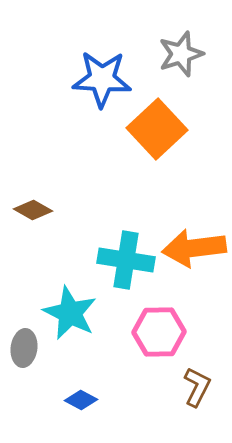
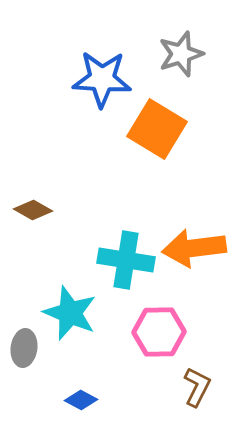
orange square: rotated 16 degrees counterclockwise
cyan star: rotated 4 degrees counterclockwise
